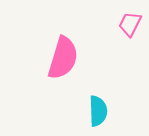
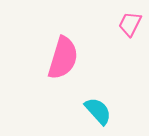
cyan semicircle: rotated 40 degrees counterclockwise
